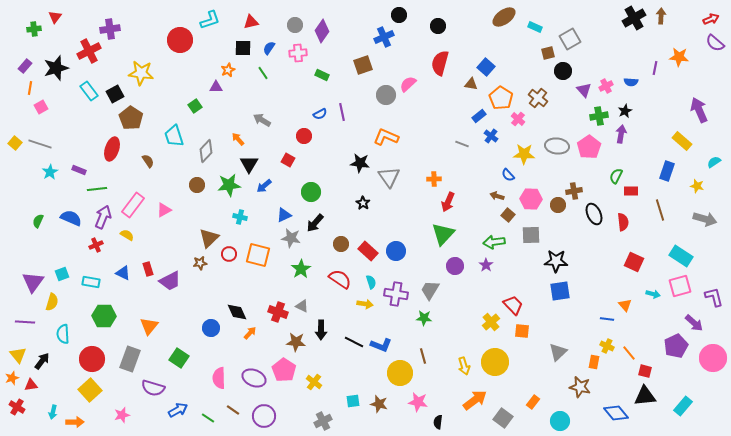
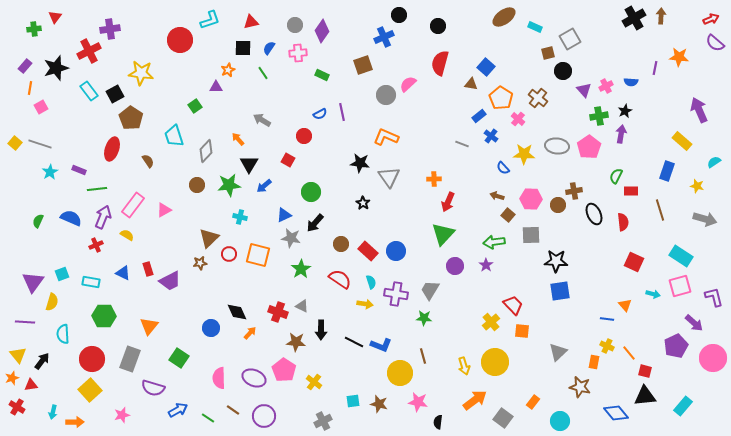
blue semicircle at (508, 175): moved 5 px left, 7 px up
